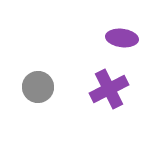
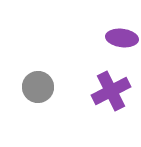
purple cross: moved 2 px right, 2 px down
